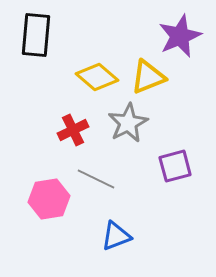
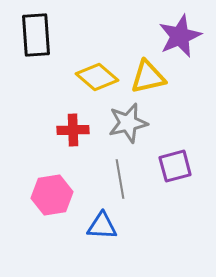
black rectangle: rotated 9 degrees counterclockwise
yellow triangle: rotated 9 degrees clockwise
gray star: rotated 15 degrees clockwise
red cross: rotated 24 degrees clockwise
gray line: moved 24 px right; rotated 54 degrees clockwise
pink hexagon: moved 3 px right, 4 px up
blue triangle: moved 14 px left, 10 px up; rotated 24 degrees clockwise
